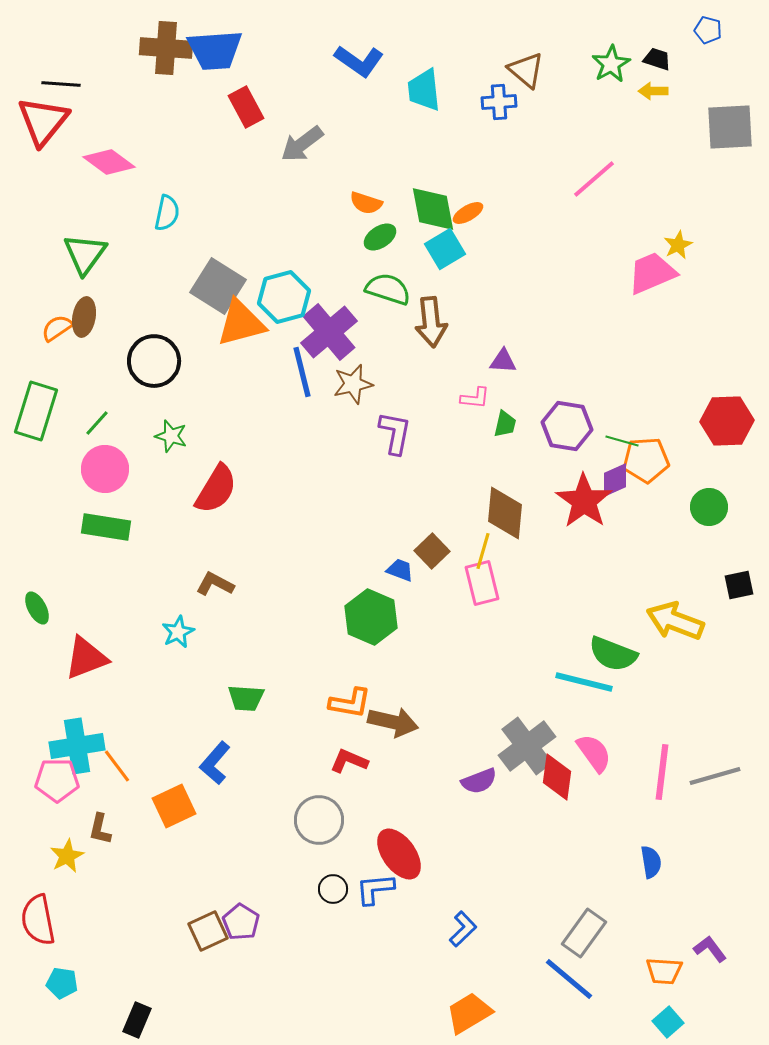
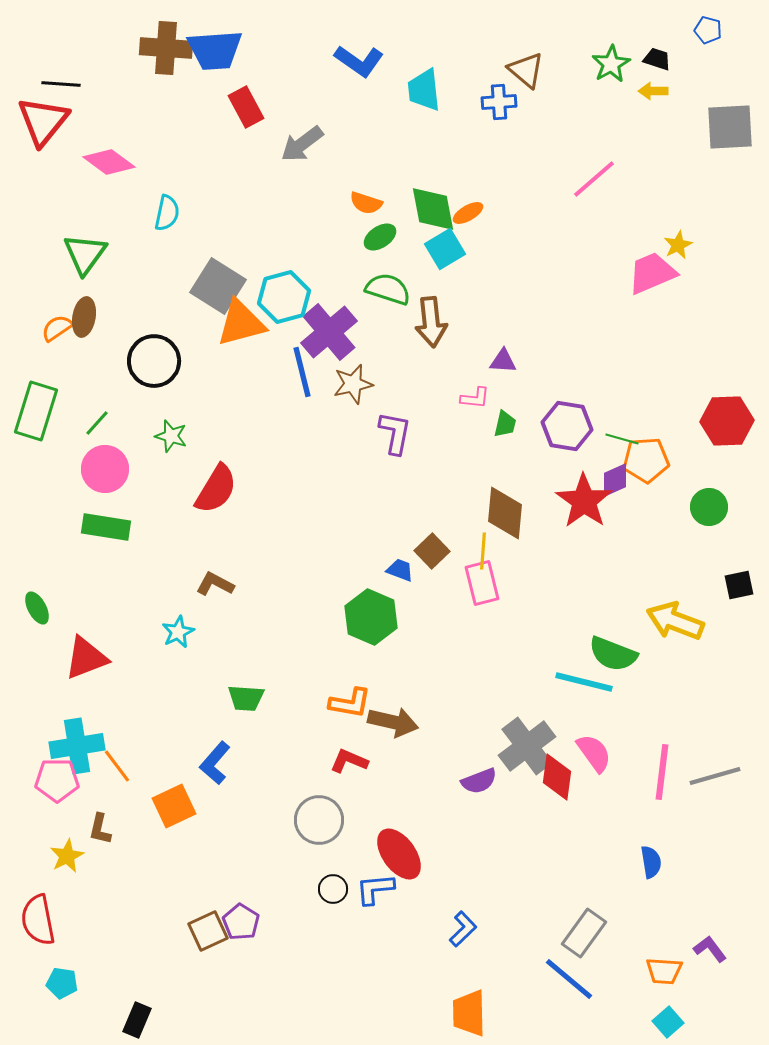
green line at (622, 441): moved 2 px up
yellow line at (483, 551): rotated 12 degrees counterclockwise
orange trapezoid at (469, 1013): rotated 60 degrees counterclockwise
